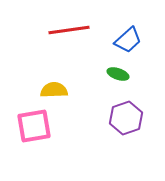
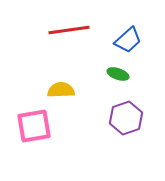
yellow semicircle: moved 7 px right
